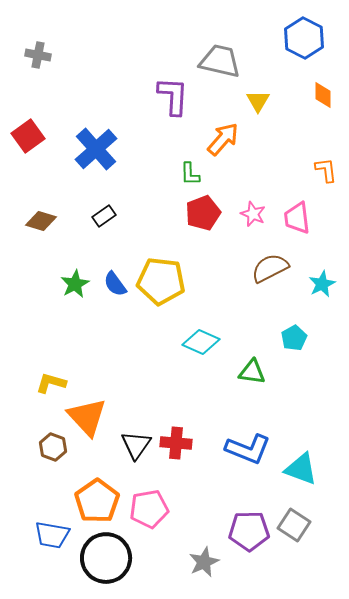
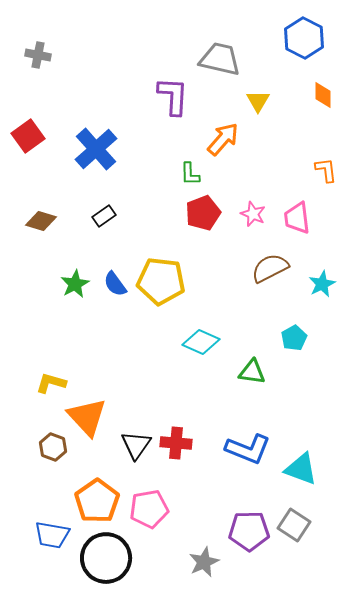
gray trapezoid: moved 2 px up
